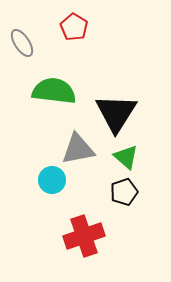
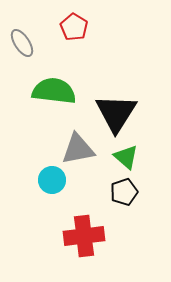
red cross: rotated 12 degrees clockwise
